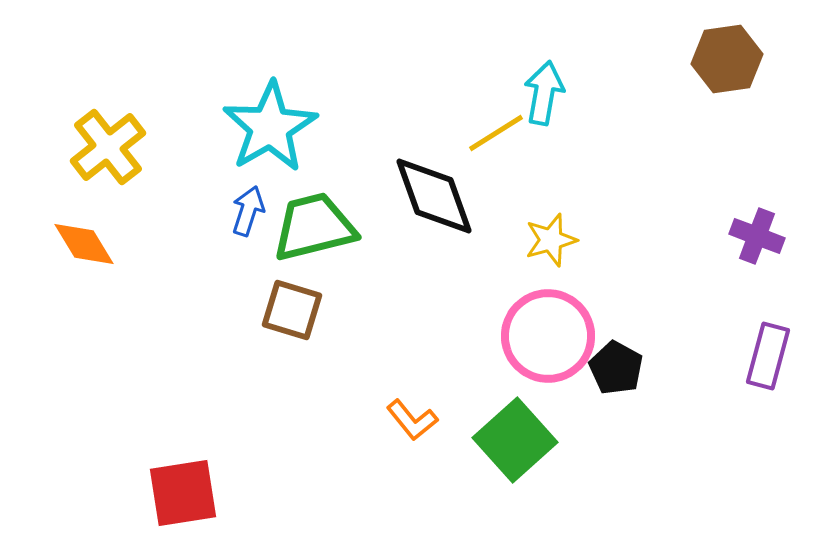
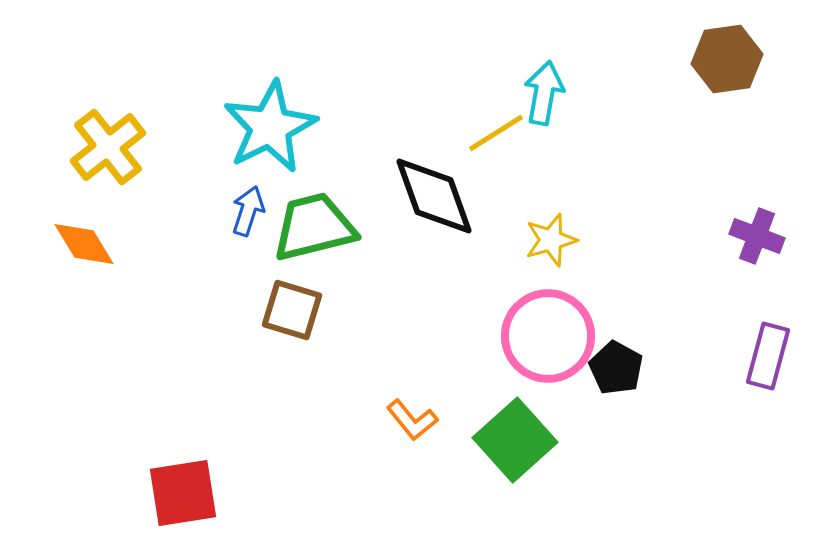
cyan star: rotated 4 degrees clockwise
